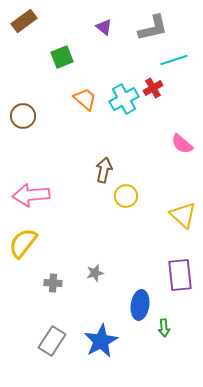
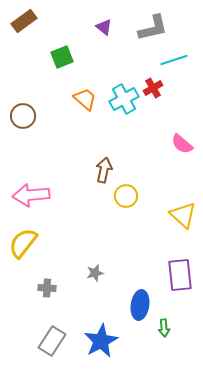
gray cross: moved 6 px left, 5 px down
